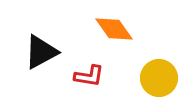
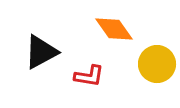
yellow circle: moved 2 px left, 14 px up
